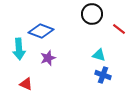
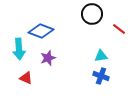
cyan triangle: moved 2 px right, 1 px down; rotated 24 degrees counterclockwise
blue cross: moved 2 px left, 1 px down
red triangle: moved 6 px up
